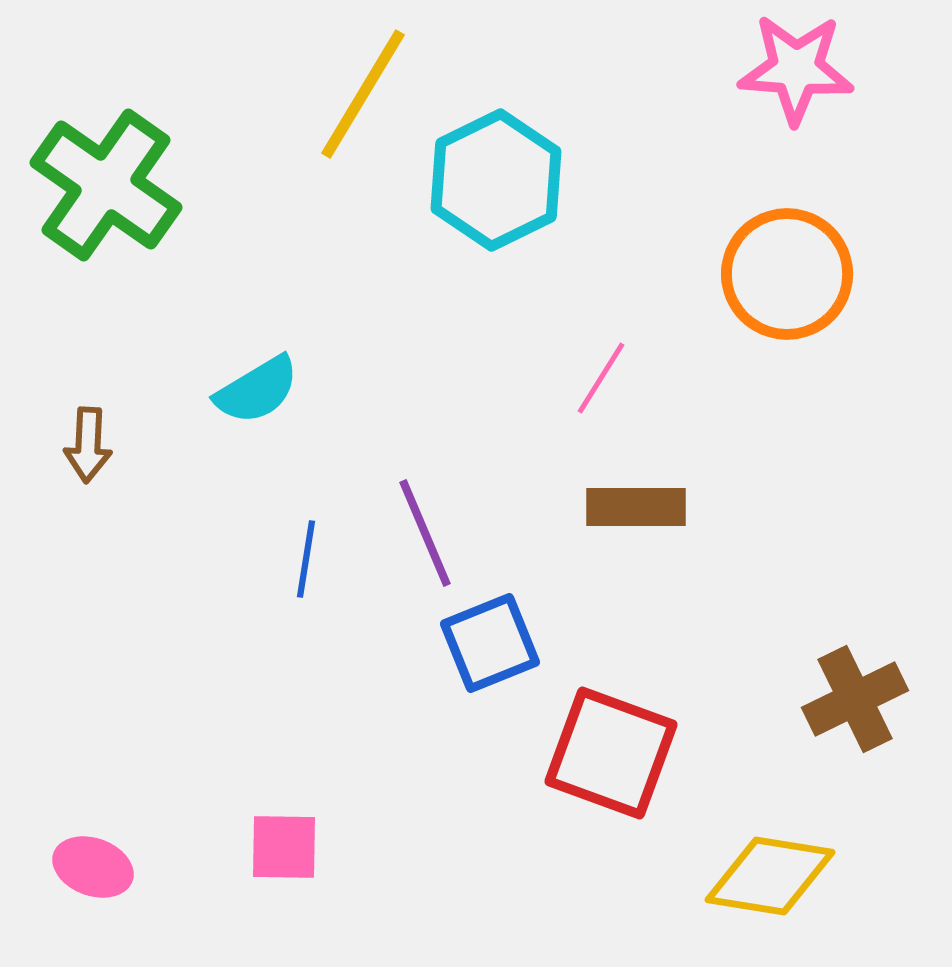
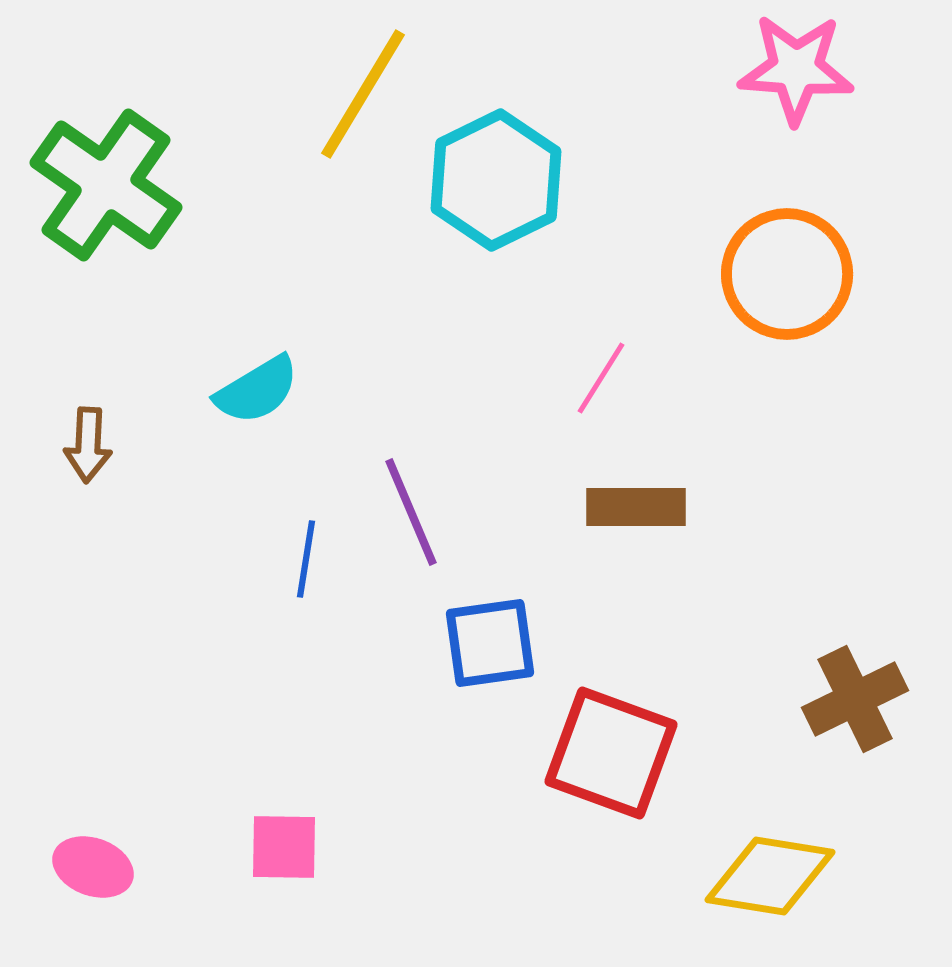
purple line: moved 14 px left, 21 px up
blue square: rotated 14 degrees clockwise
